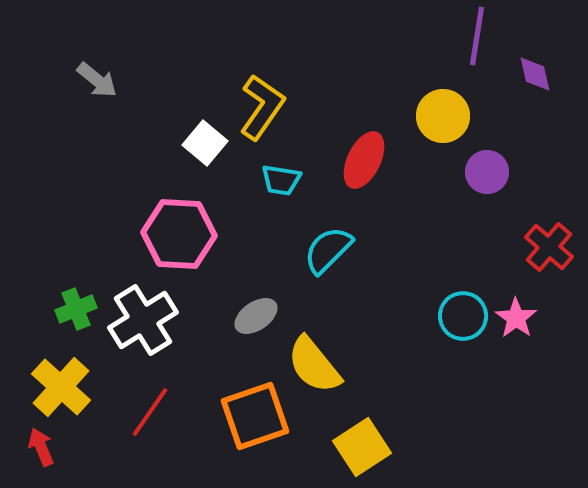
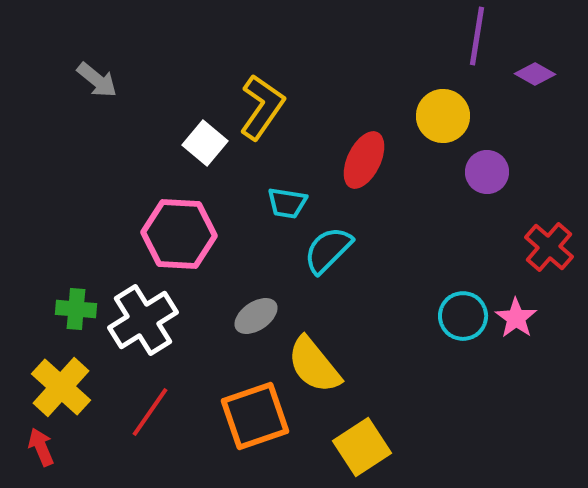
purple diamond: rotated 48 degrees counterclockwise
cyan trapezoid: moved 6 px right, 23 px down
green cross: rotated 27 degrees clockwise
